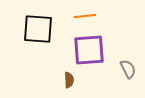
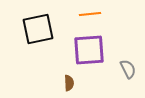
orange line: moved 5 px right, 2 px up
black square: rotated 16 degrees counterclockwise
brown semicircle: moved 3 px down
